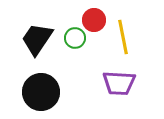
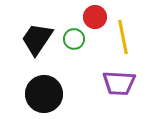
red circle: moved 1 px right, 3 px up
green circle: moved 1 px left, 1 px down
black circle: moved 3 px right, 2 px down
